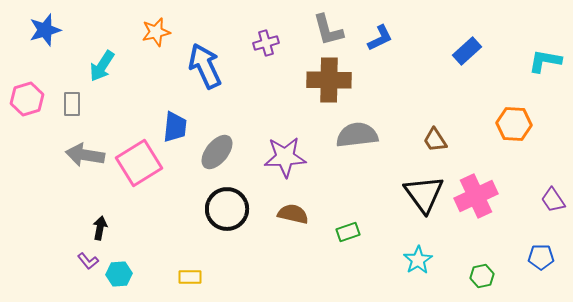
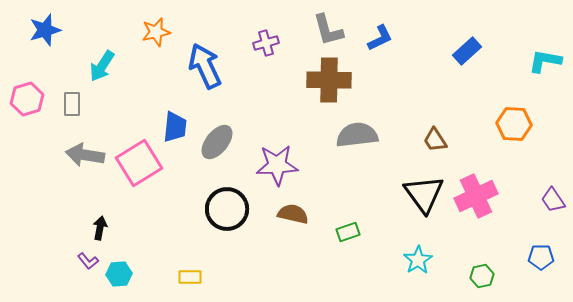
gray ellipse: moved 10 px up
purple star: moved 8 px left, 8 px down
